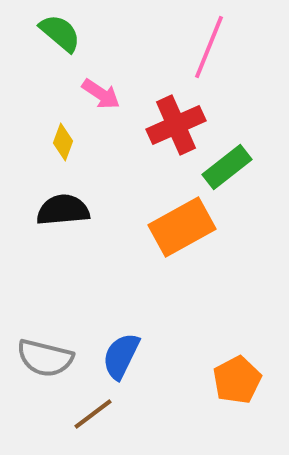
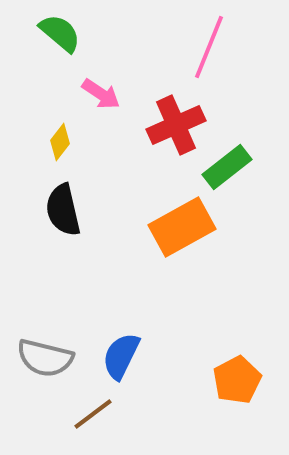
yellow diamond: moved 3 px left; rotated 18 degrees clockwise
black semicircle: rotated 98 degrees counterclockwise
